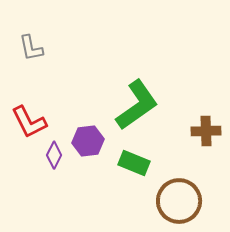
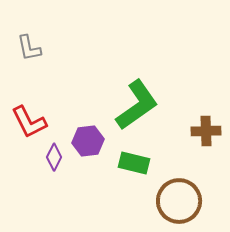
gray L-shape: moved 2 px left
purple diamond: moved 2 px down
green rectangle: rotated 8 degrees counterclockwise
